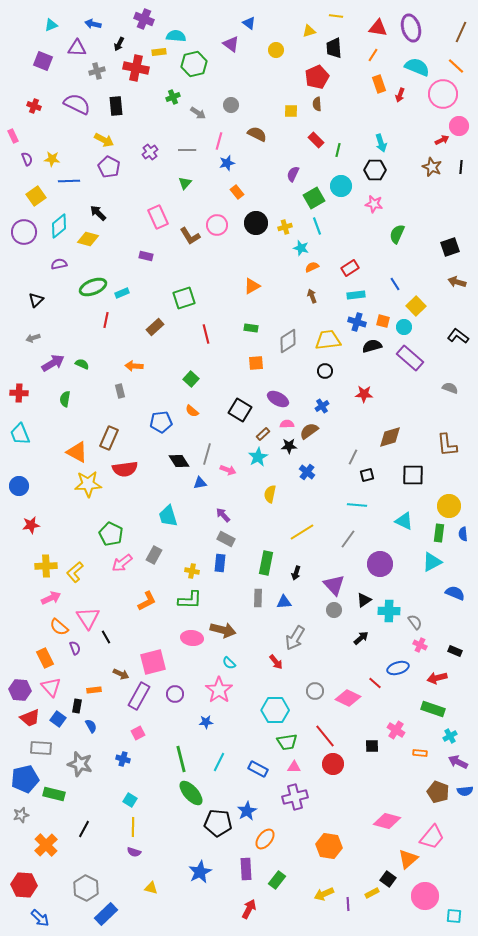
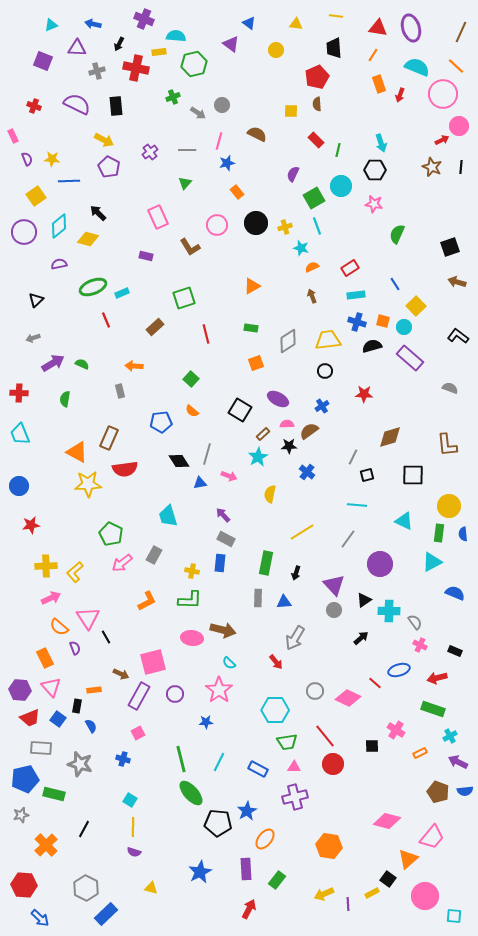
yellow triangle at (309, 31): moved 13 px left, 7 px up; rotated 24 degrees clockwise
gray circle at (231, 105): moved 9 px left
brown L-shape at (190, 236): moved 11 px down
red line at (106, 320): rotated 35 degrees counterclockwise
orange square at (256, 363): rotated 14 degrees counterclockwise
pink arrow at (228, 470): moved 1 px right, 6 px down
blue ellipse at (398, 668): moved 1 px right, 2 px down
orange rectangle at (420, 753): rotated 32 degrees counterclockwise
